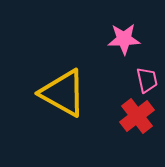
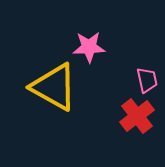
pink star: moved 35 px left, 8 px down
yellow triangle: moved 9 px left, 6 px up
